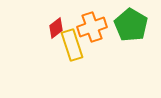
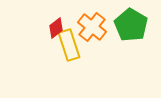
orange cross: rotated 32 degrees counterclockwise
yellow rectangle: moved 3 px left
